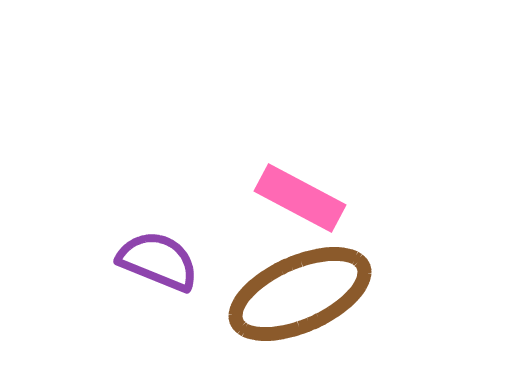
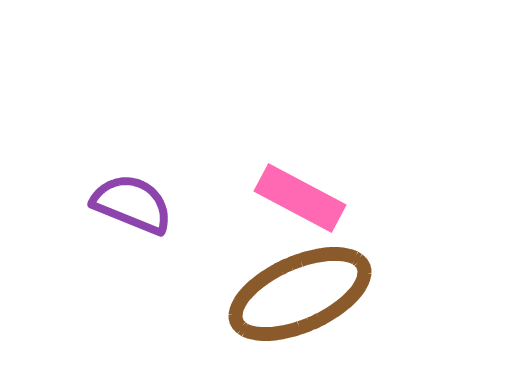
purple semicircle: moved 26 px left, 57 px up
